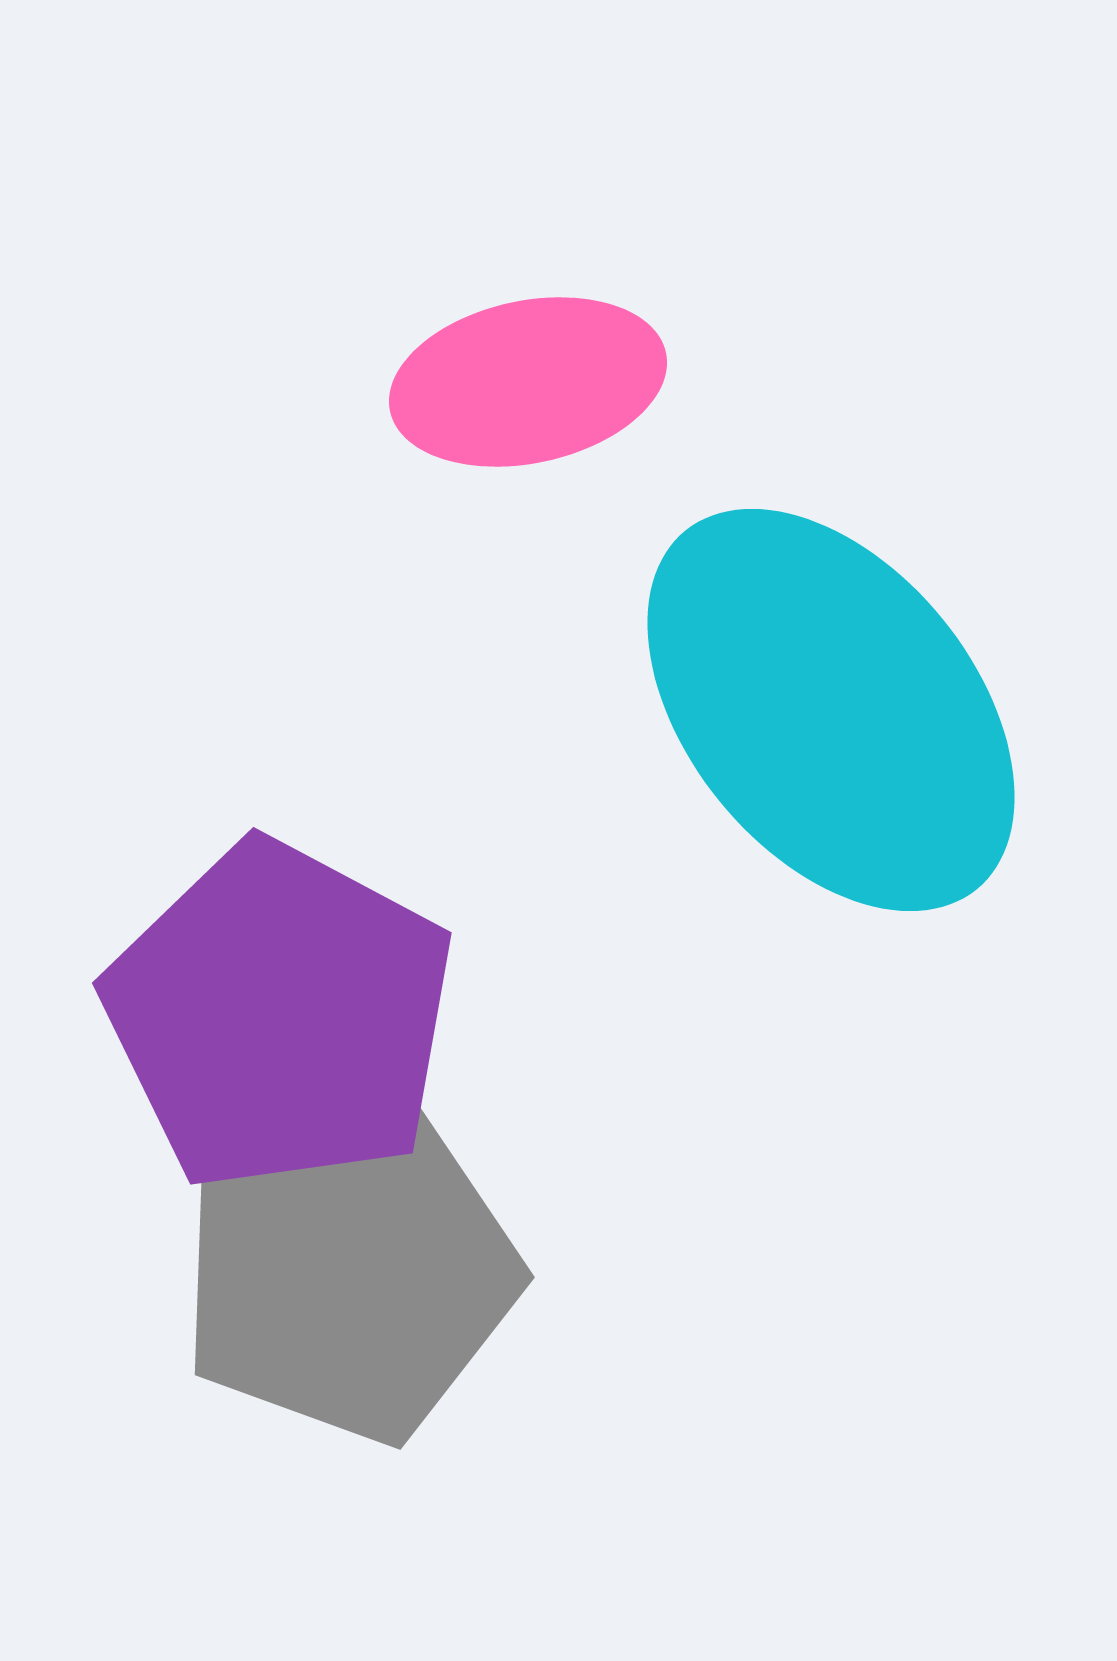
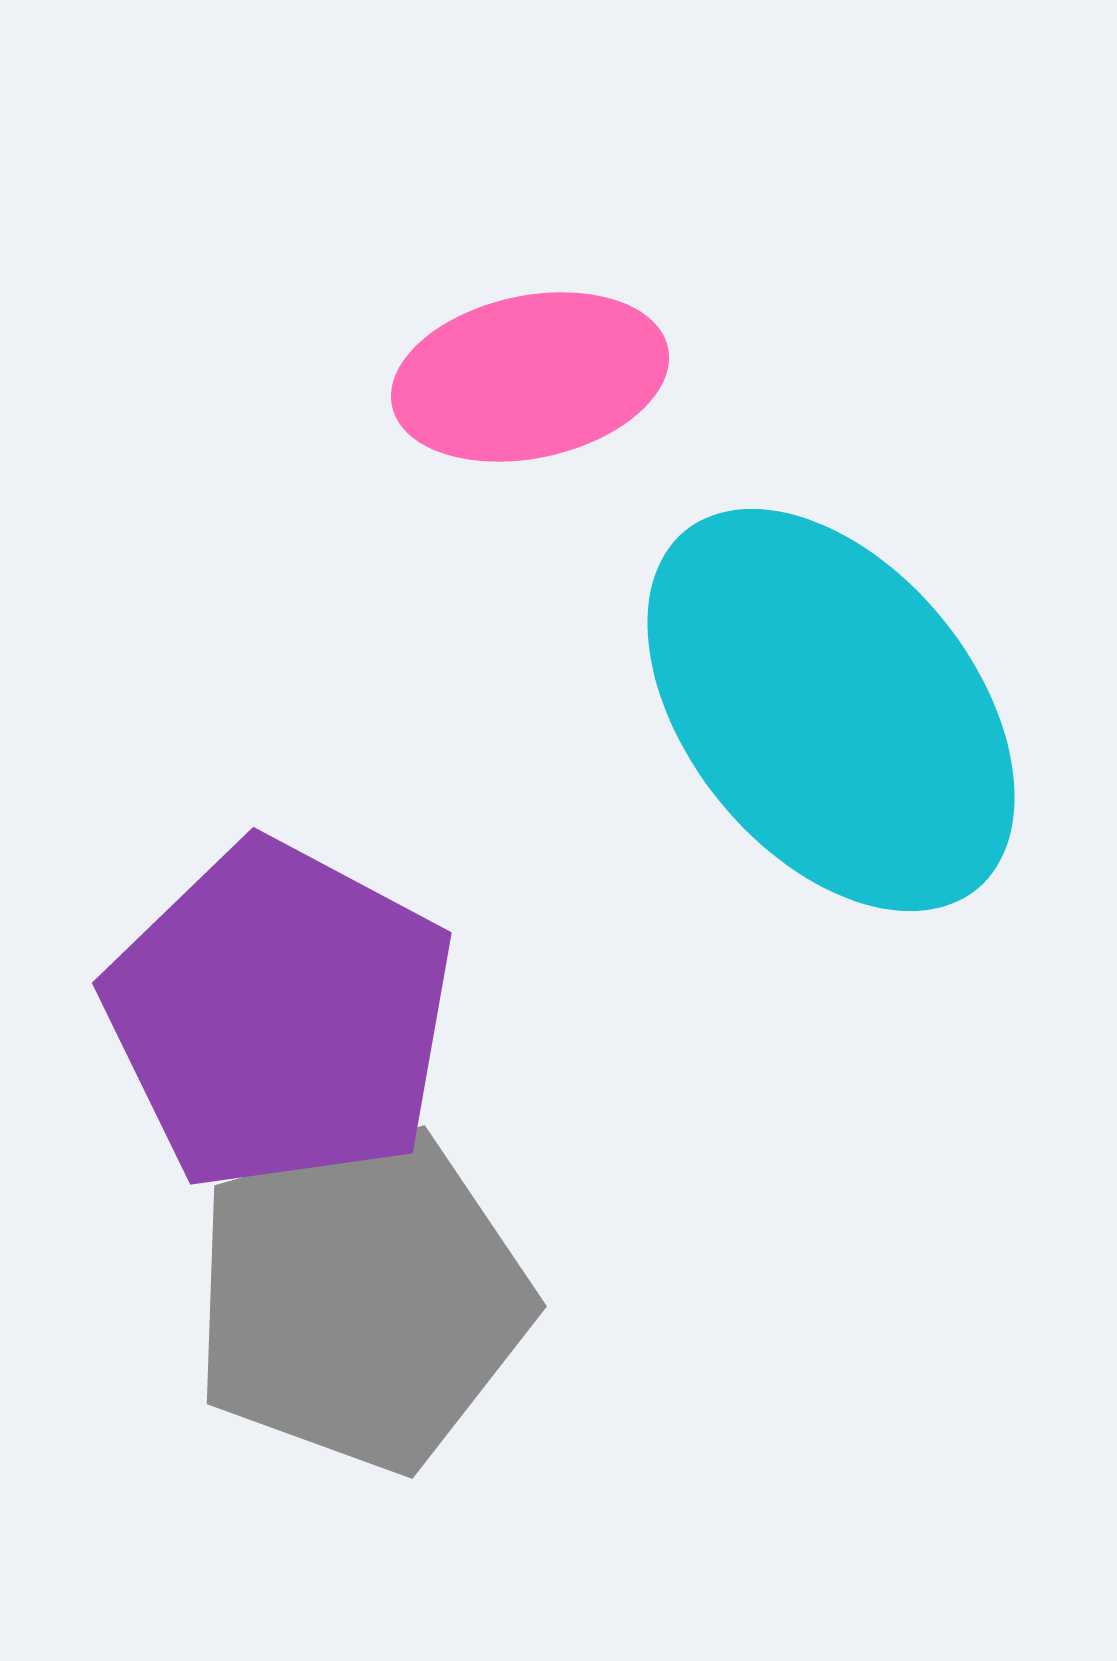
pink ellipse: moved 2 px right, 5 px up
gray pentagon: moved 12 px right, 29 px down
